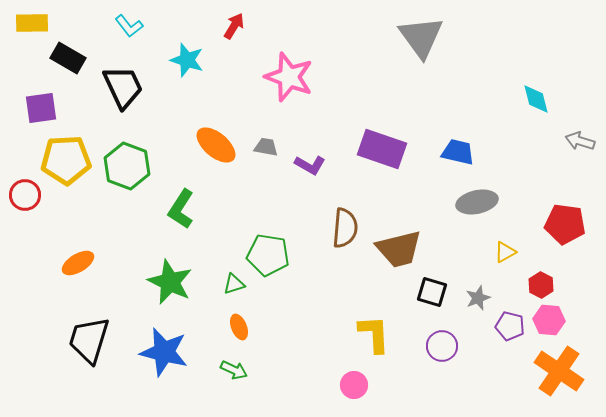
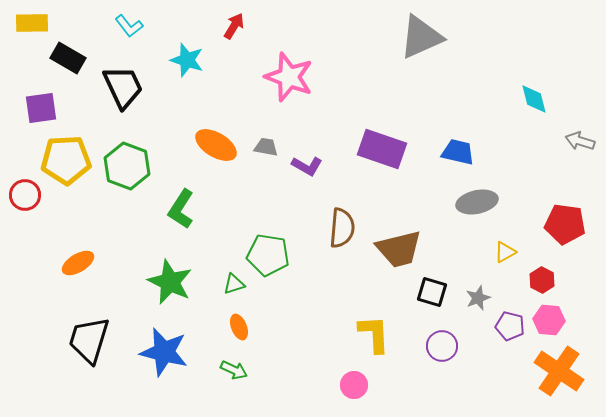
gray triangle at (421, 37): rotated 42 degrees clockwise
cyan diamond at (536, 99): moved 2 px left
orange ellipse at (216, 145): rotated 9 degrees counterclockwise
purple L-shape at (310, 165): moved 3 px left, 1 px down
brown semicircle at (345, 228): moved 3 px left
red hexagon at (541, 285): moved 1 px right, 5 px up
